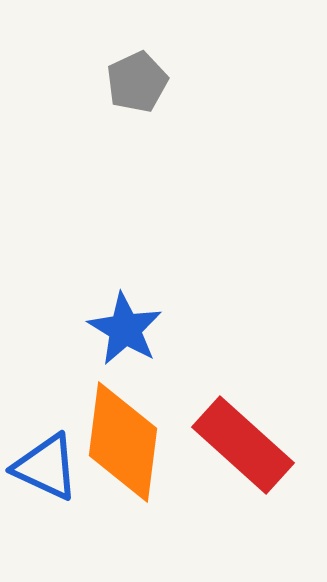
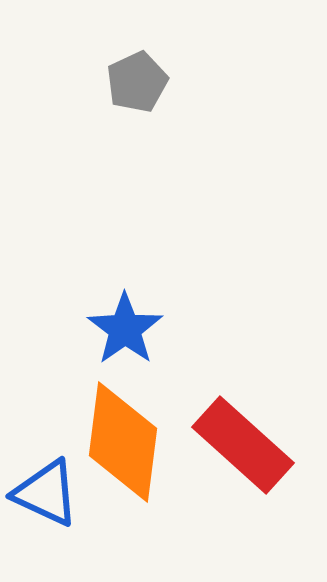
blue star: rotated 6 degrees clockwise
blue triangle: moved 26 px down
